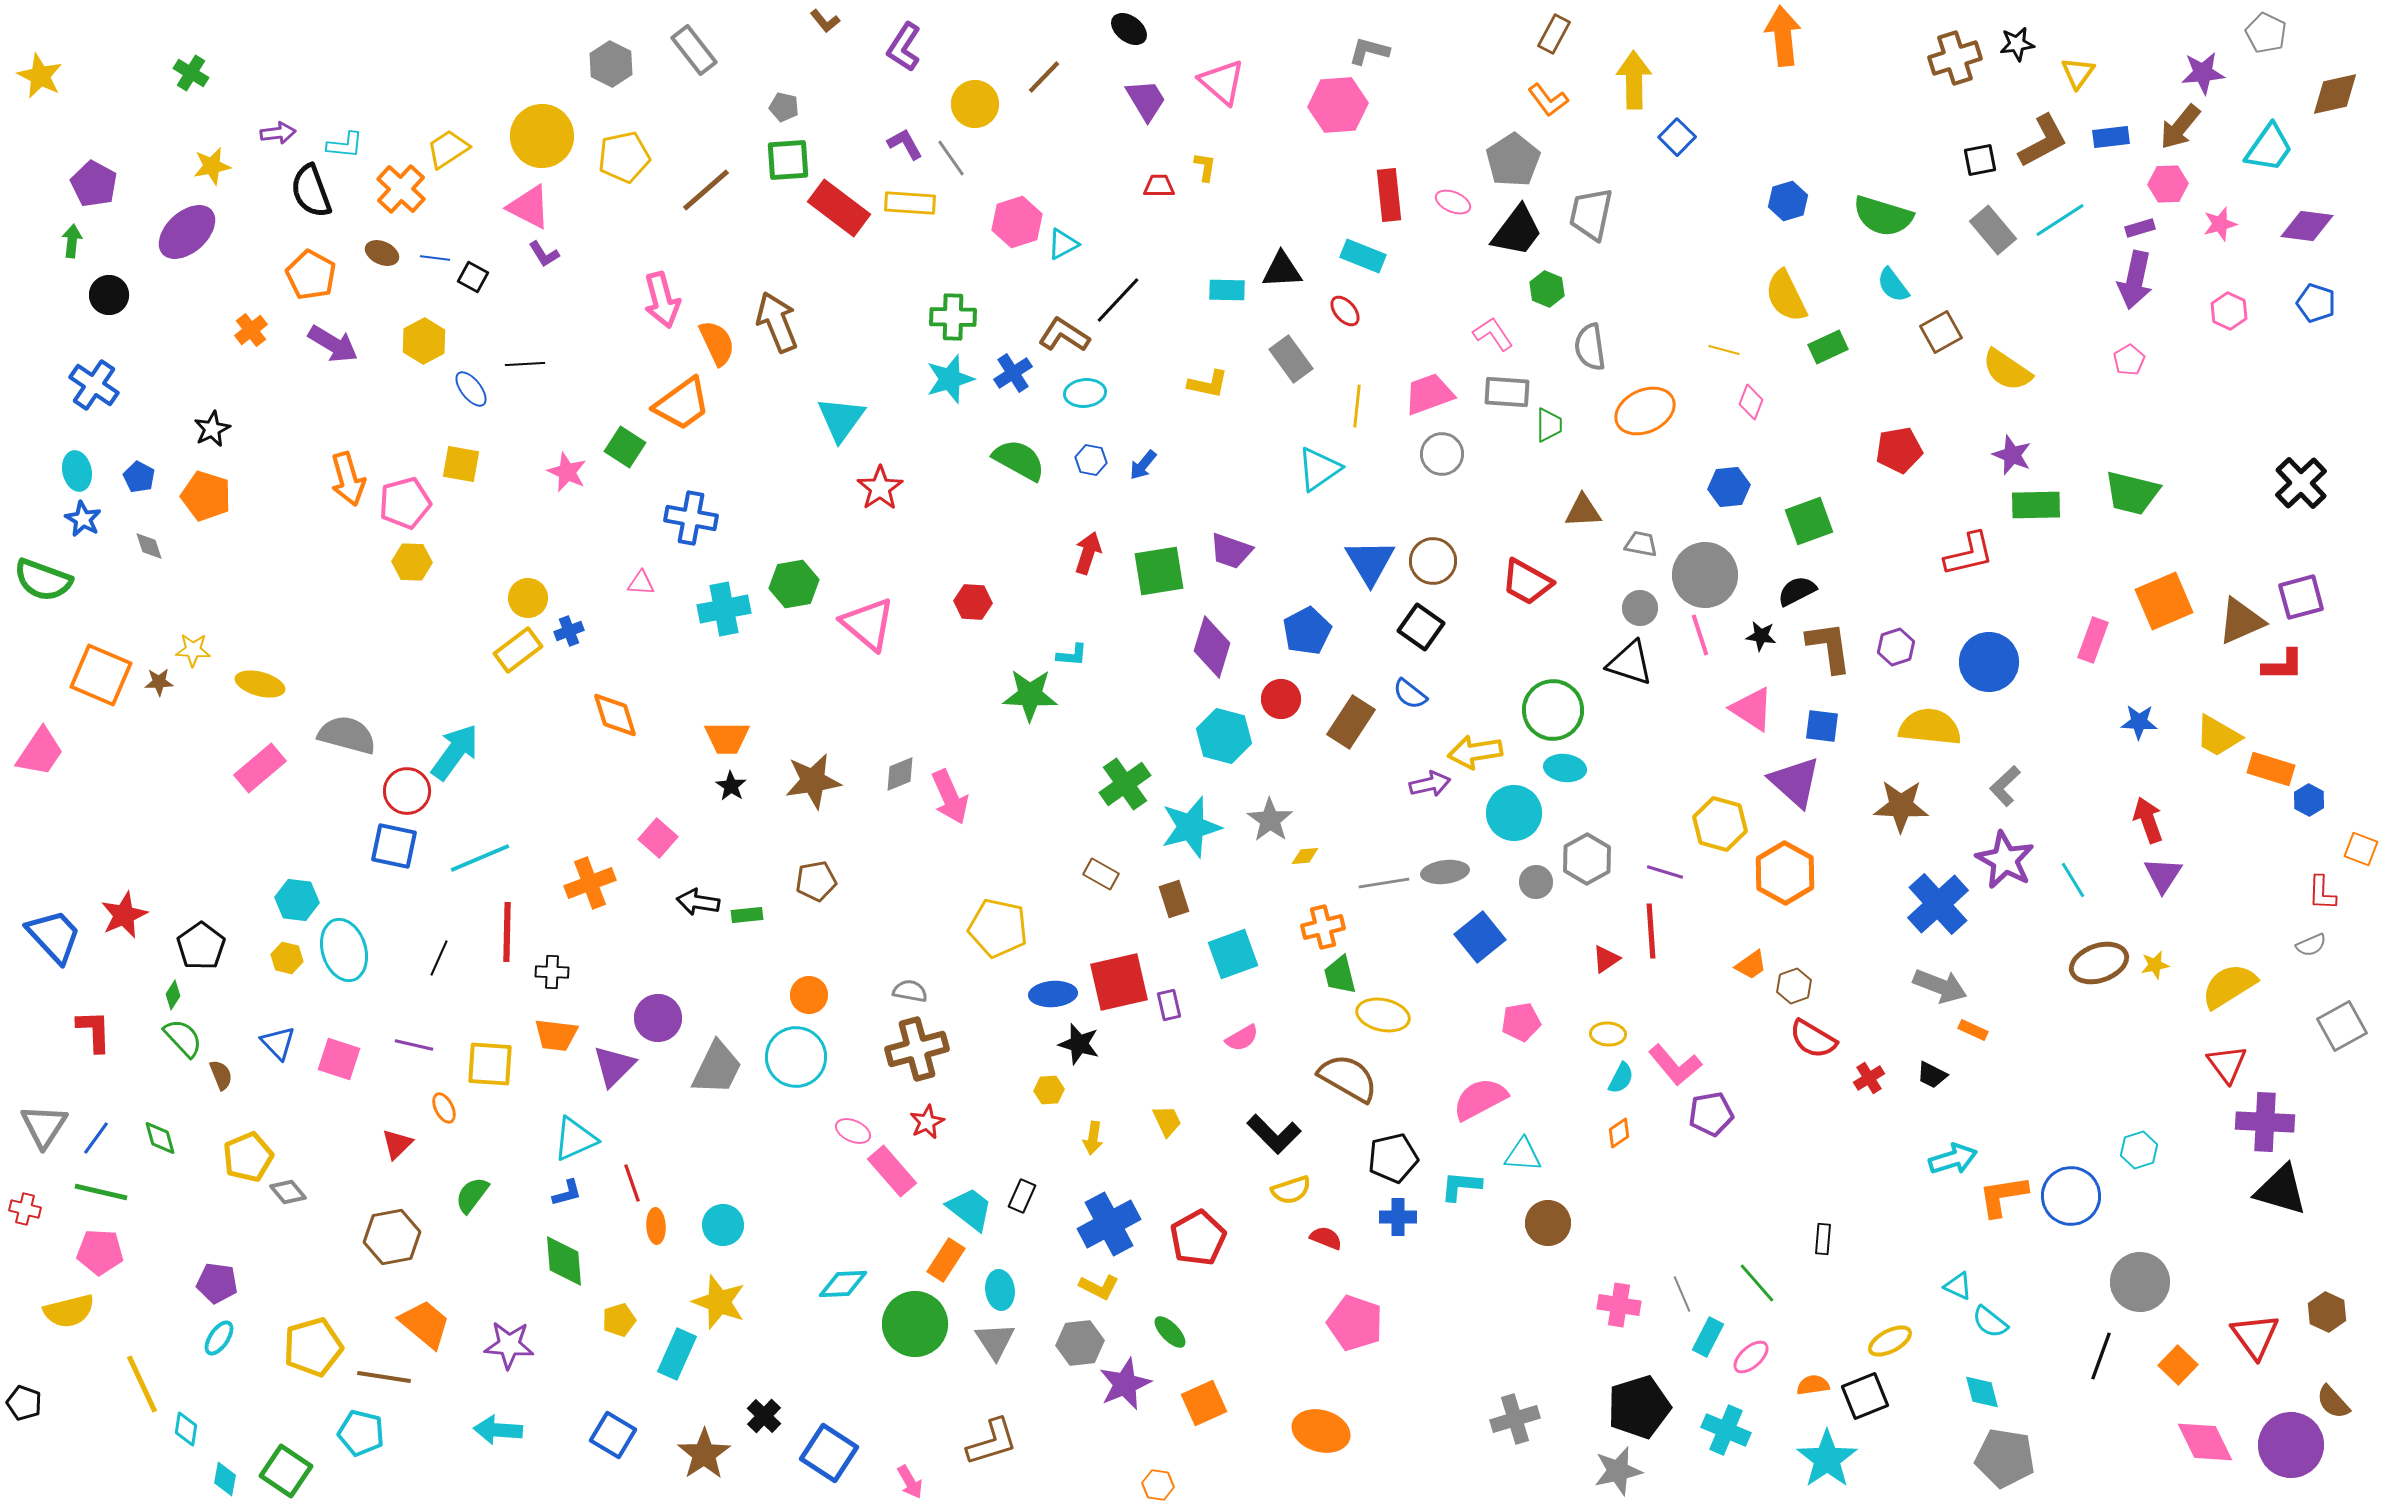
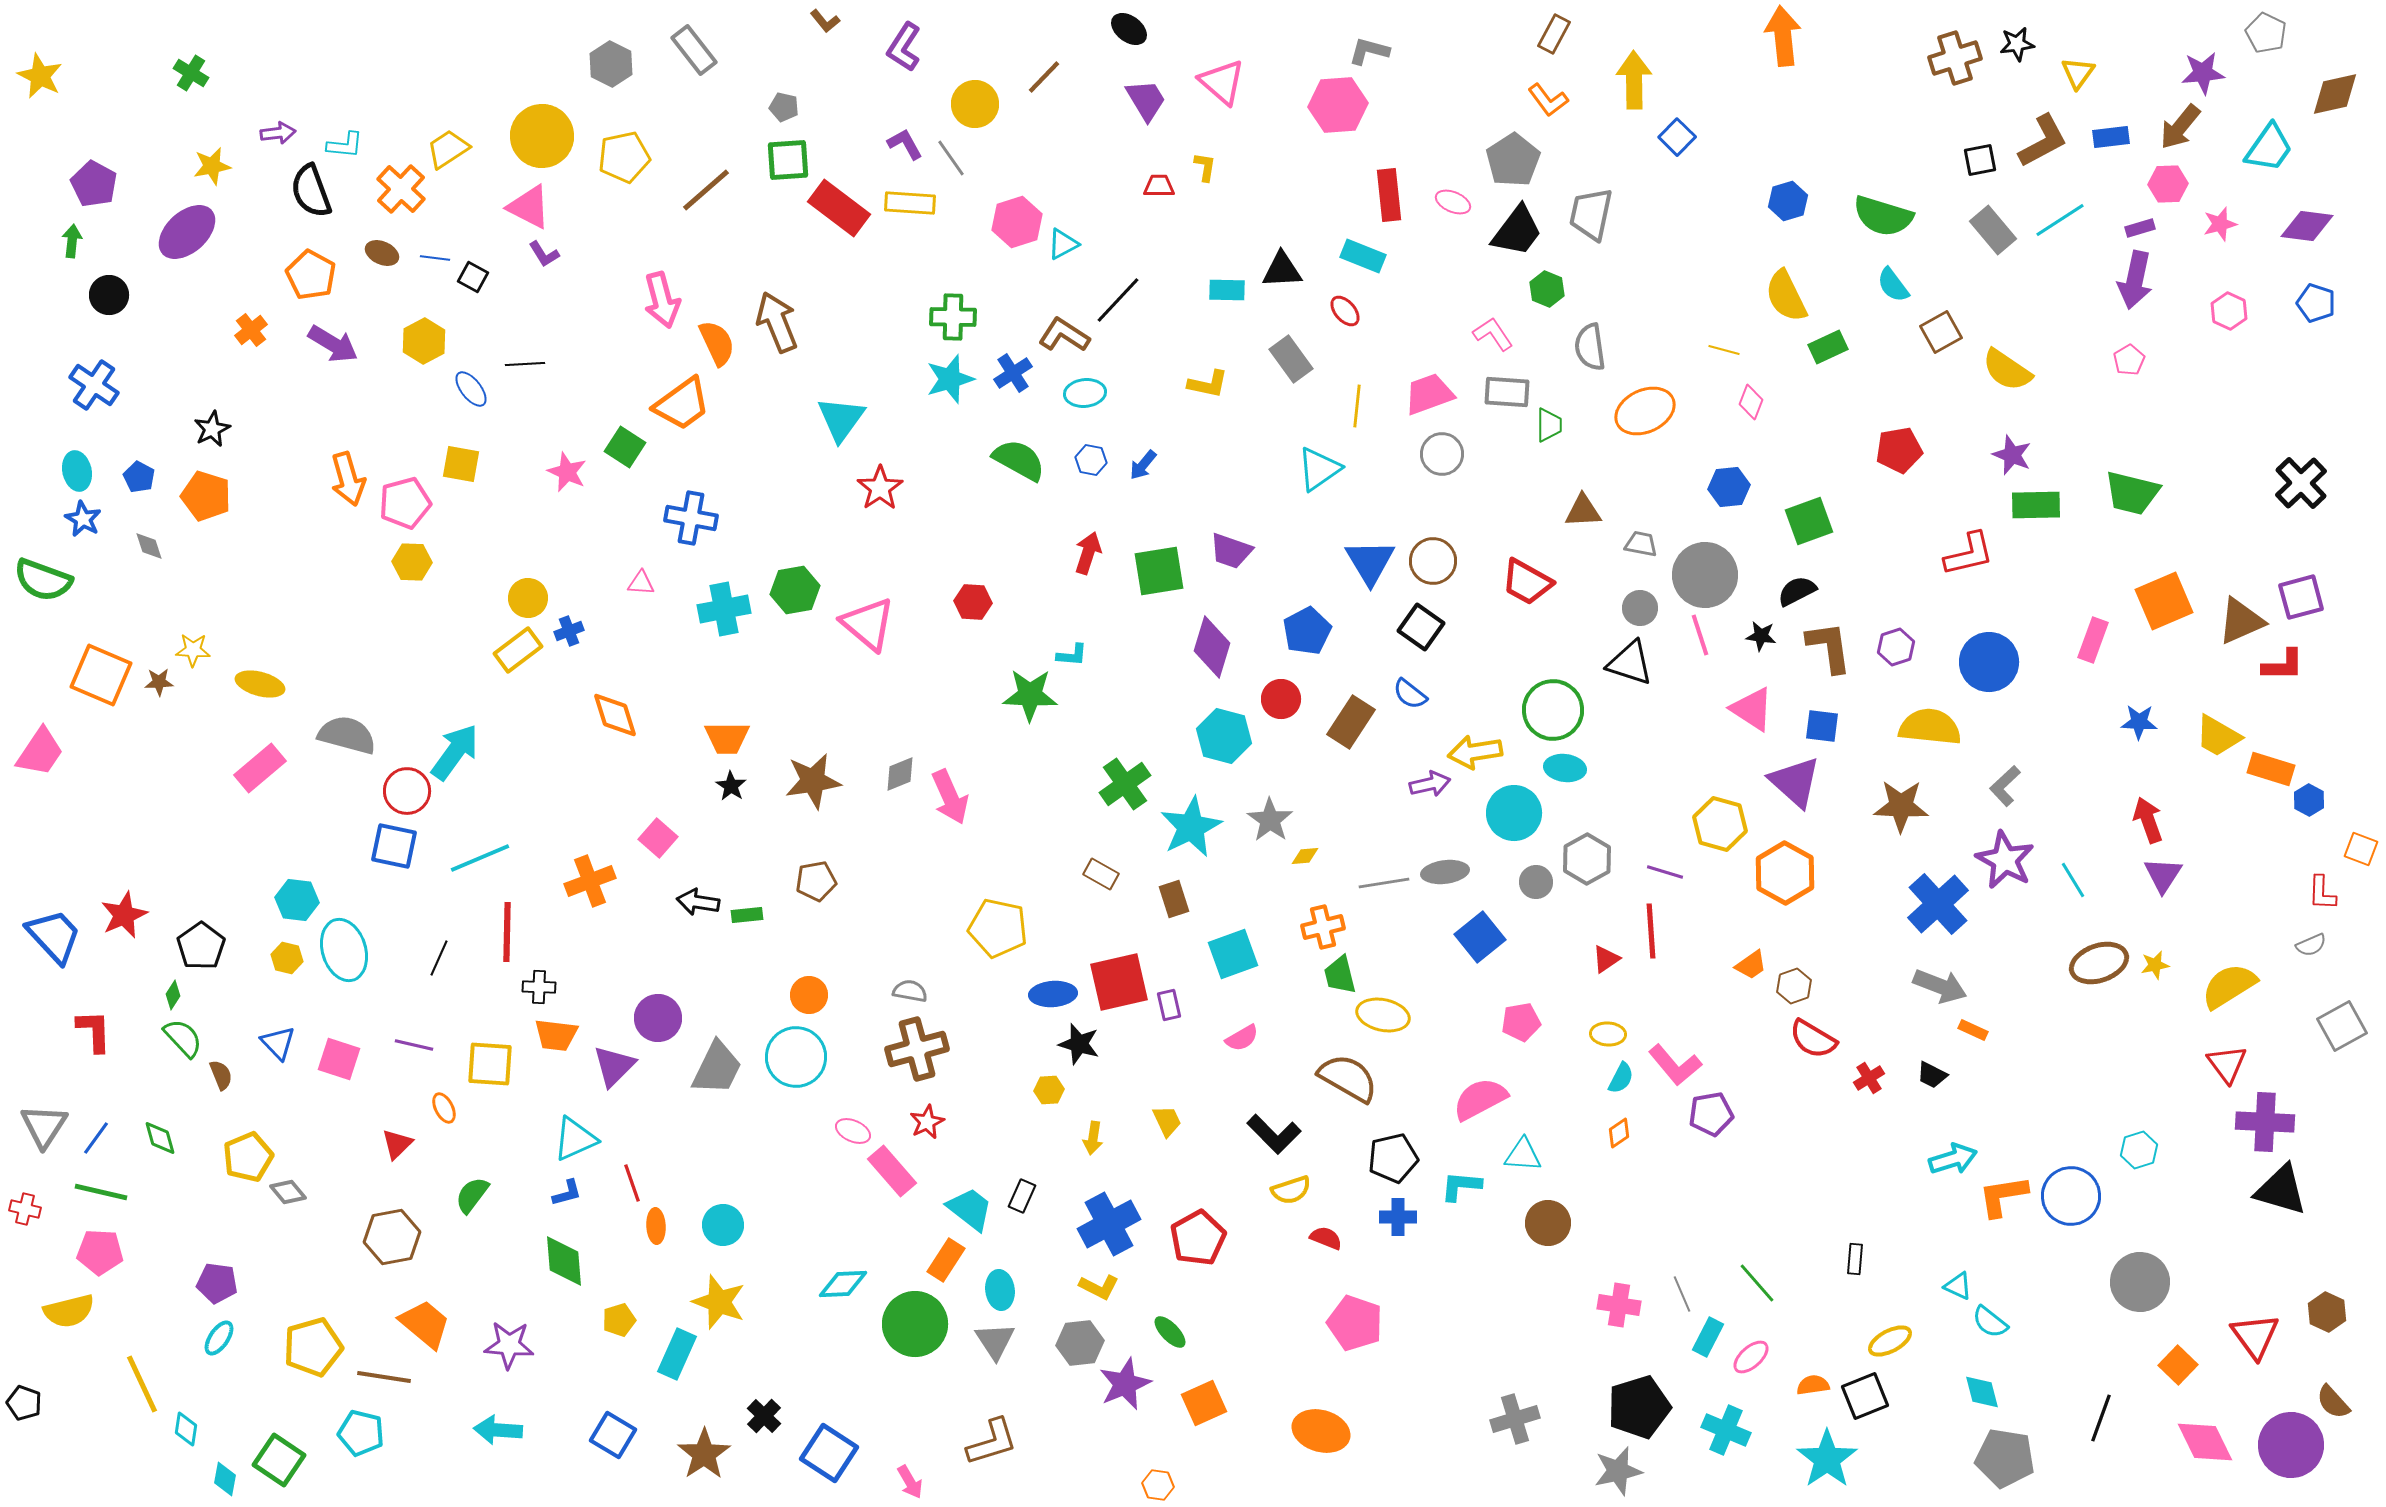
green hexagon at (794, 584): moved 1 px right, 6 px down
cyan star at (1191, 827): rotated 12 degrees counterclockwise
orange cross at (590, 883): moved 2 px up
black cross at (552, 972): moved 13 px left, 15 px down
black rectangle at (1823, 1239): moved 32 px right, 20 px down
black line at (2101, 1356): moved 62 px down
green square at (286, 1471): moved 7 px left, 11 px up
